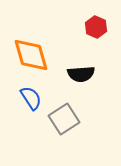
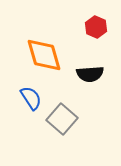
orange diamond: moved 13 px right
black semicircle: moved 9 px right
gray square: moved 2 px left; rotated 16 degrees counterclockwise
